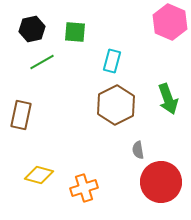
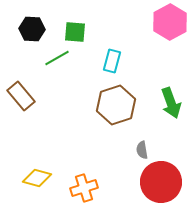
pink hexagon: rotated 8 degrees clockwise
black hexagon: rotated 15 degrees clockwise
green line: moved 15 px right, 4 px up
green arrow: moved 3 px right, 4 px down
brown hexagon: rotated 9 degrees clockwise
brown rectangle: moved 19 px up; rotated 52 degrees counterclockwise
gray semicircle: moved 4 px right
yellow diamond: moved 2 px left, 3 px down
